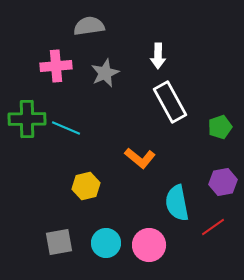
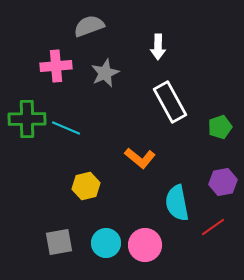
gray semicircle: rotated 12 degrees counterclockwise
white arrow: moved 9 px up
pink circle: moved 4 px left
